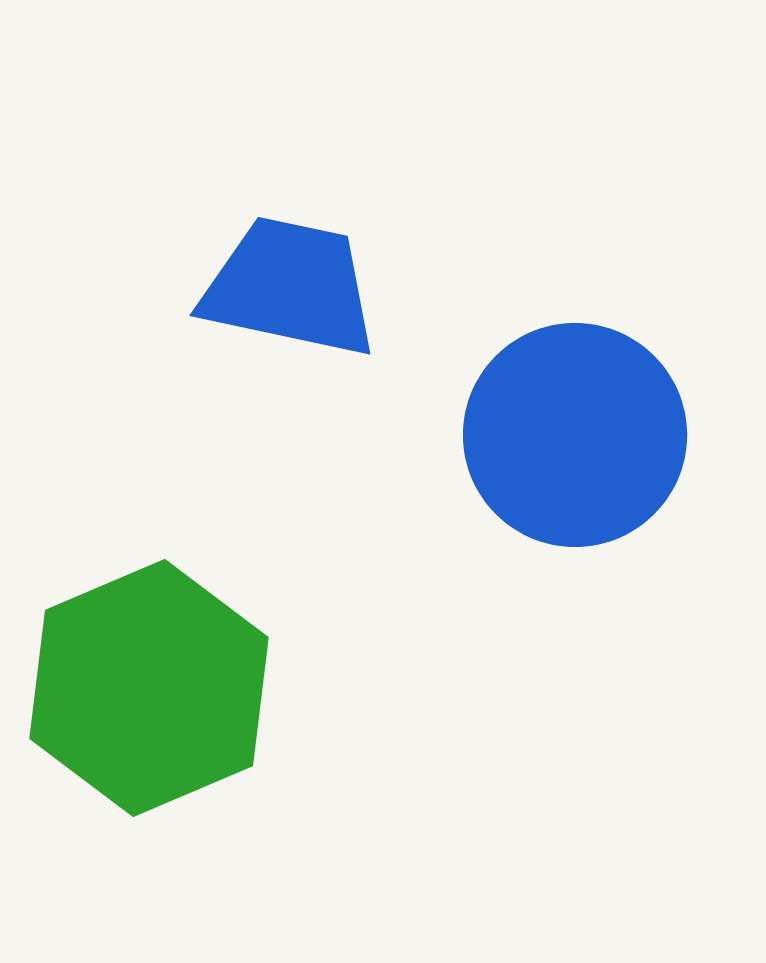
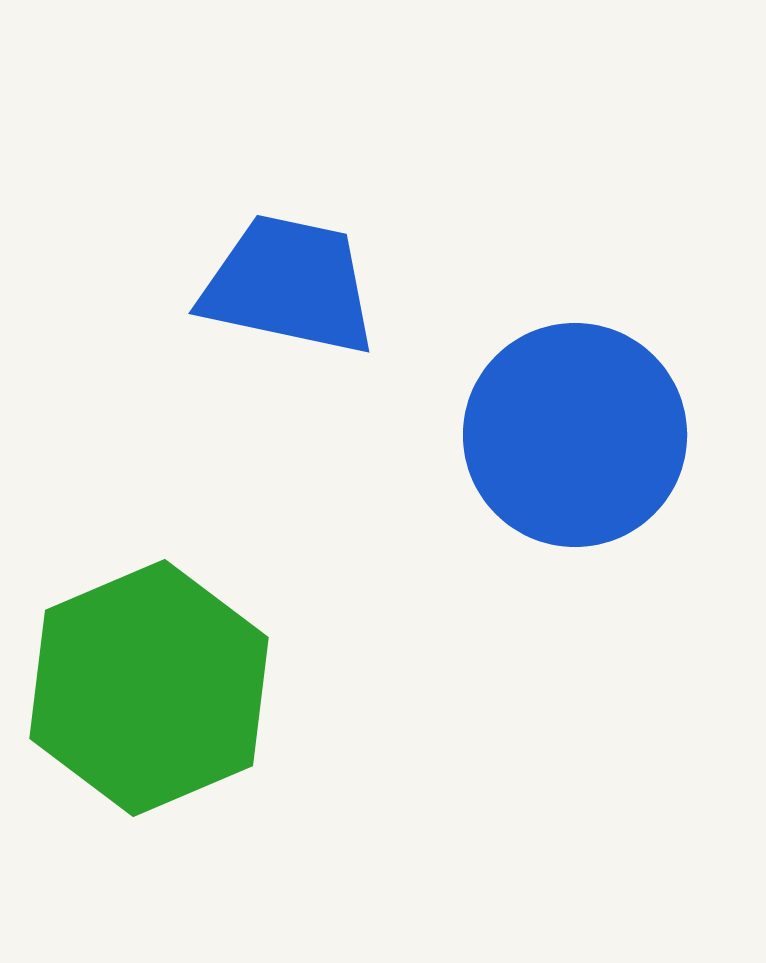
blue trapezoid: moved 1 px left, 2 px up
